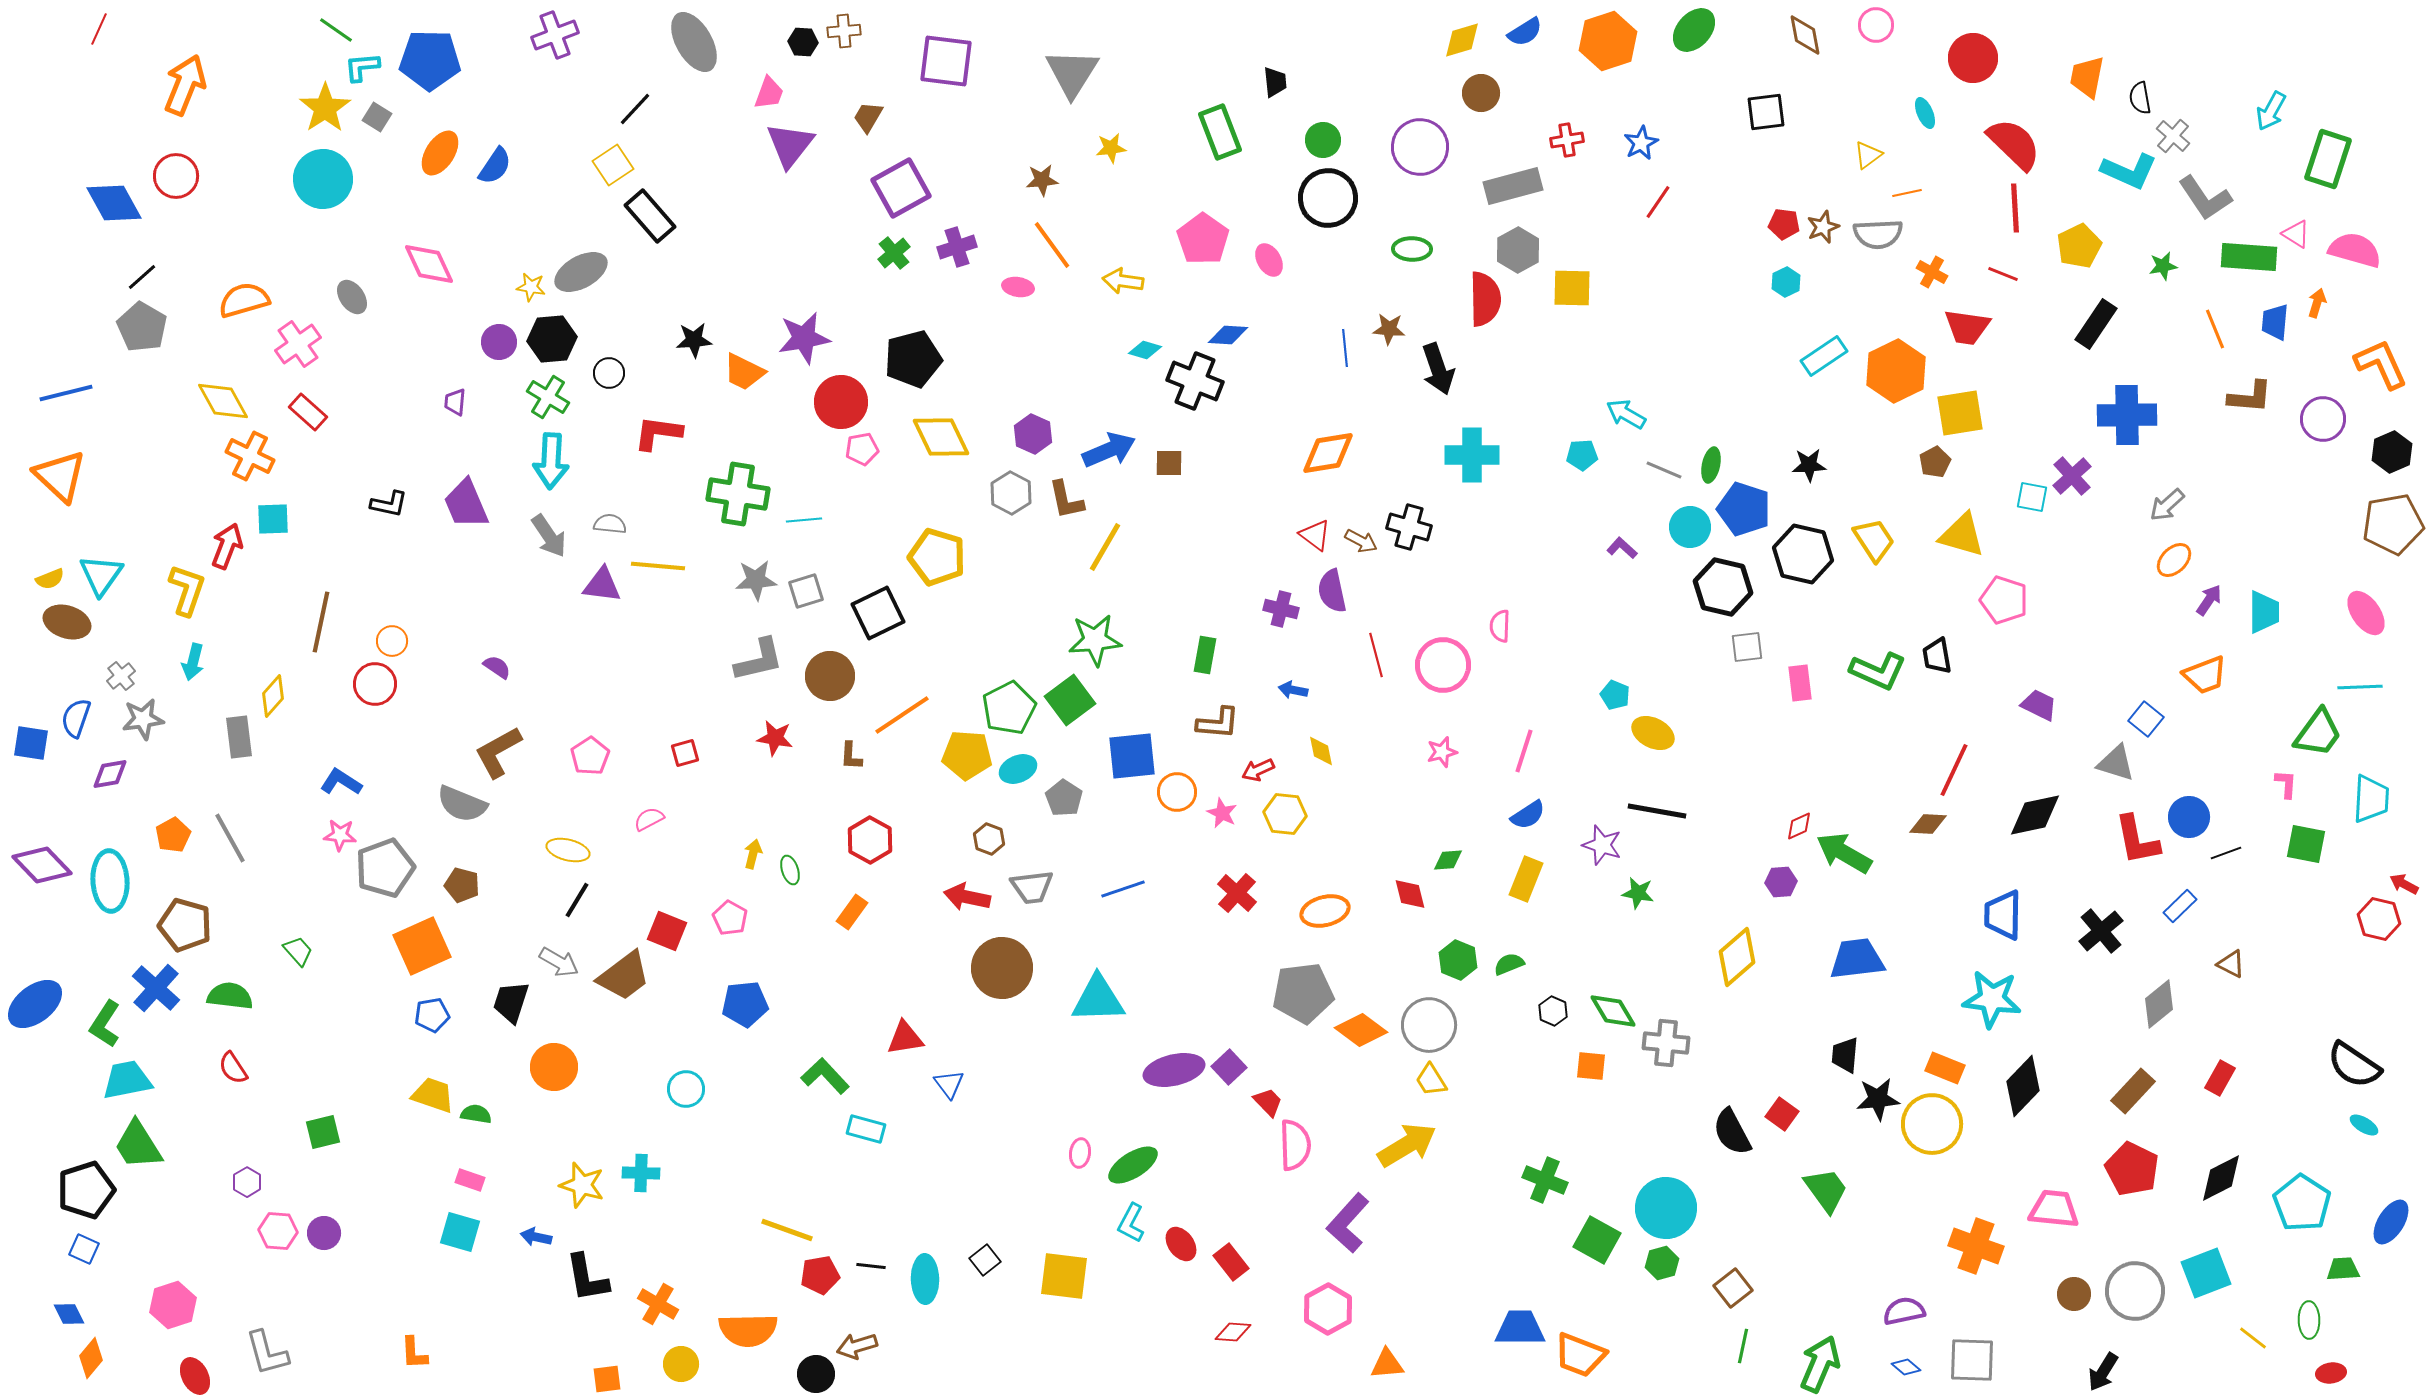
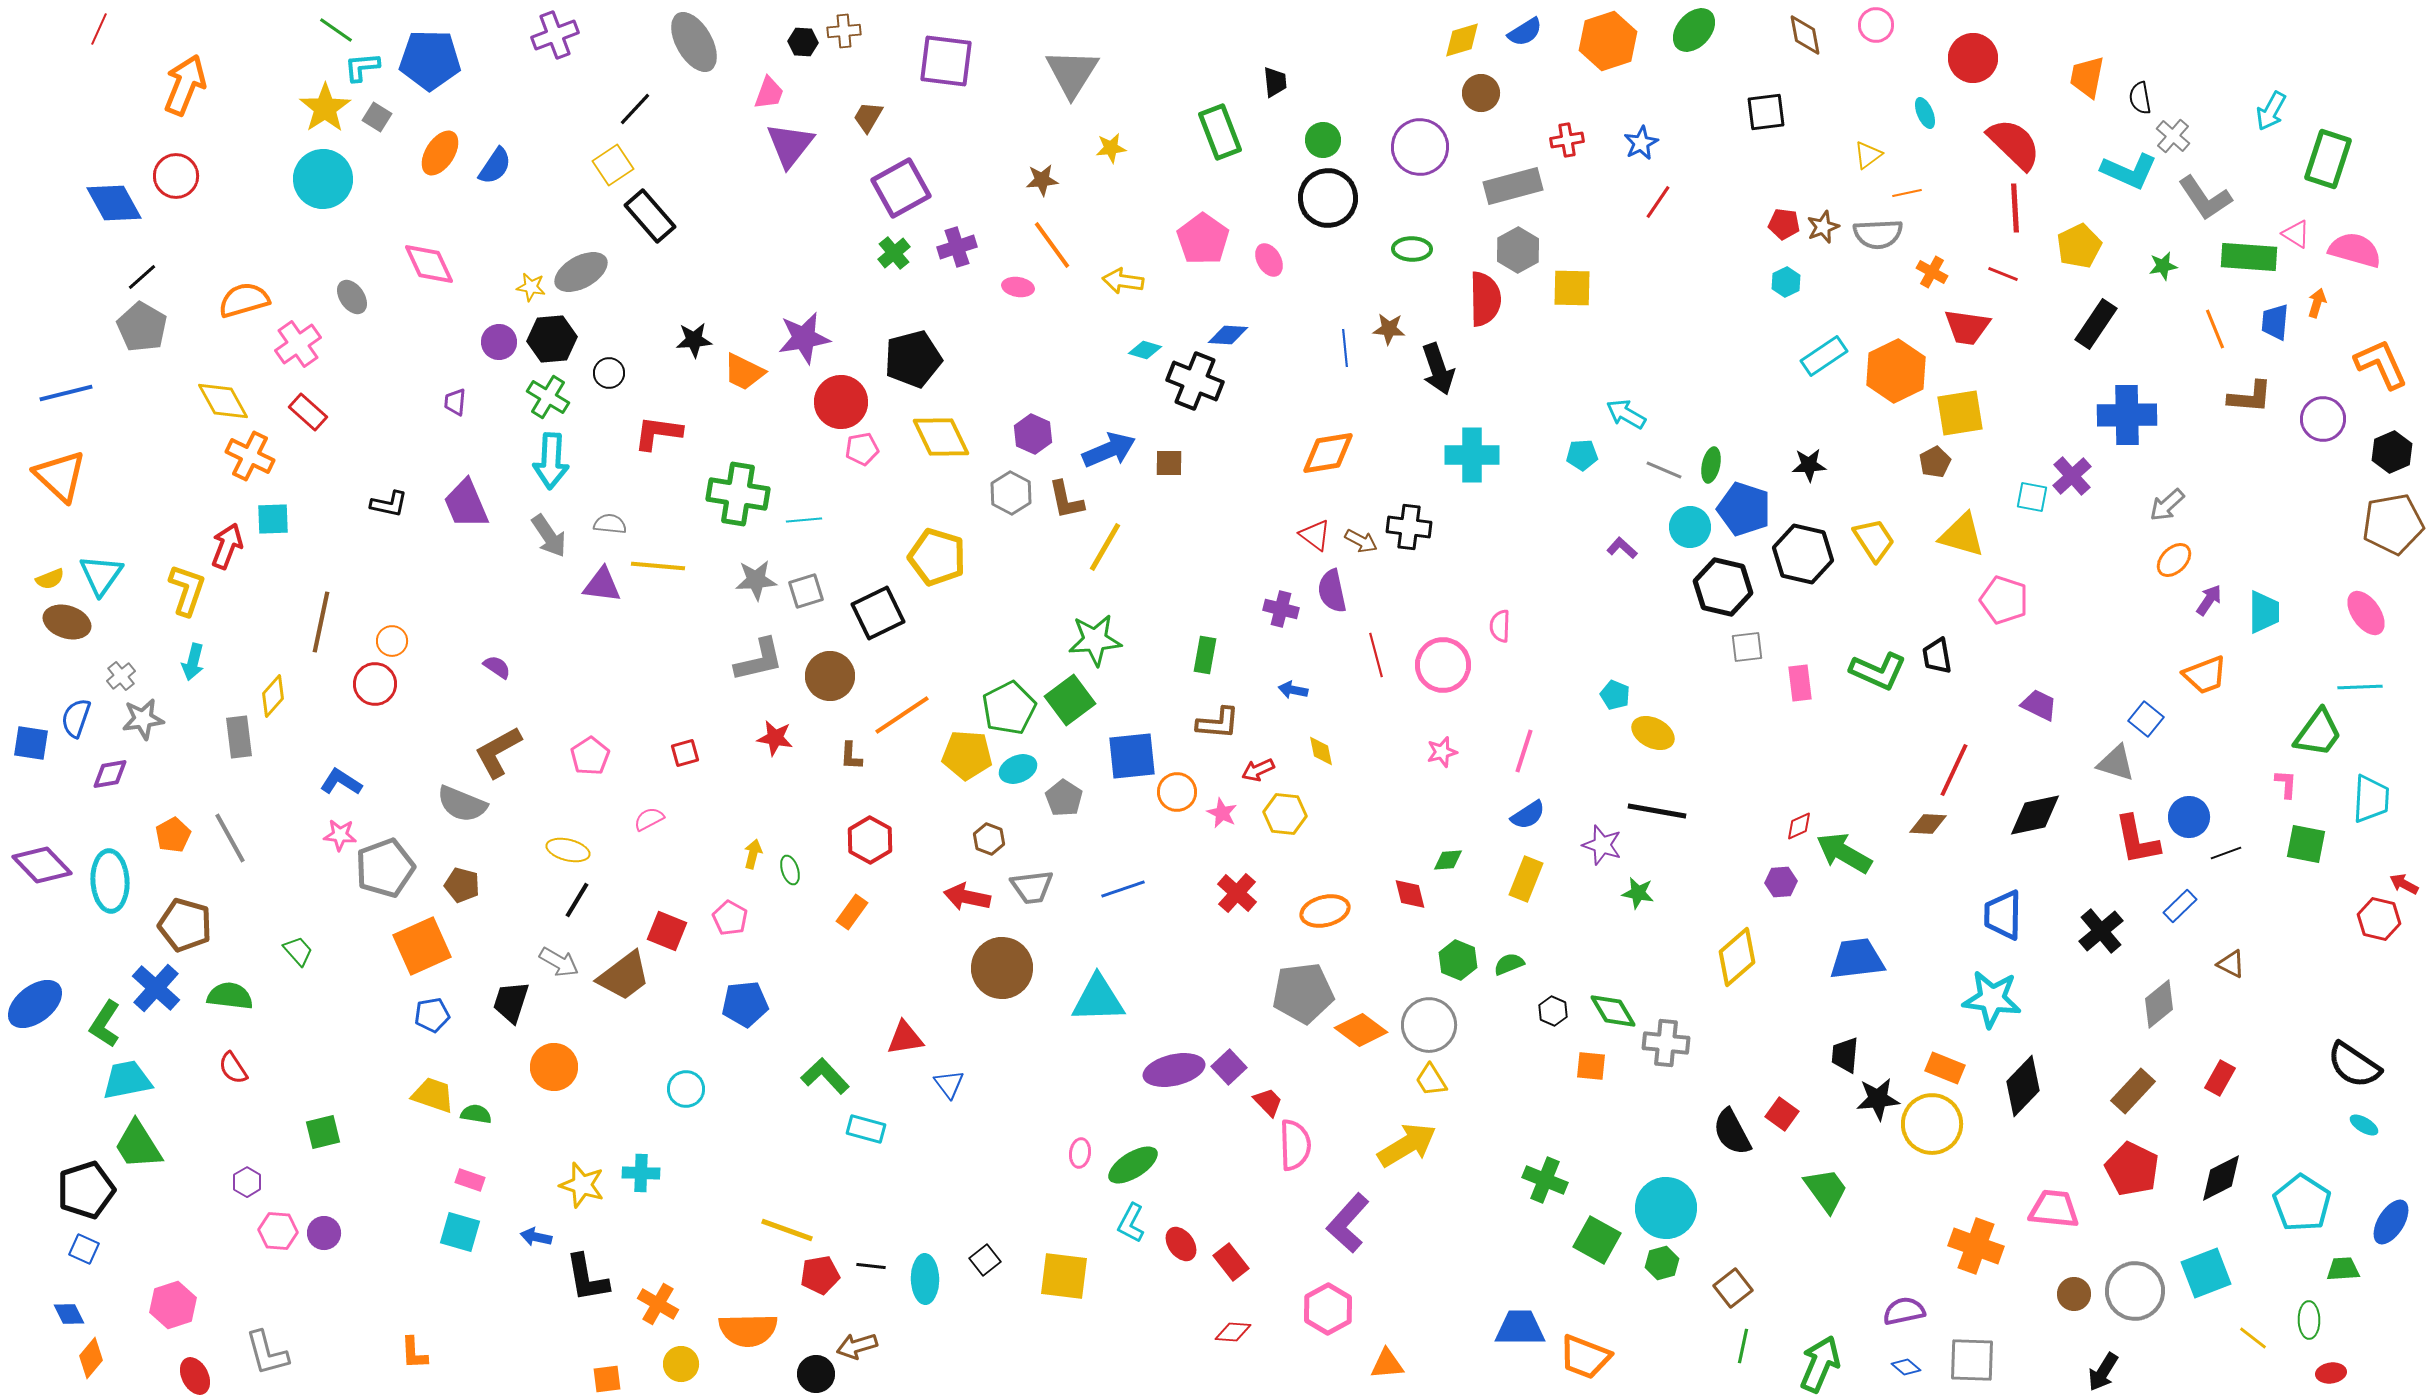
black cross at (1409, 527): rotated 9 degrees counterclockwise
orange trapezoid at (1580, 1355): moved 5 px right, 2 px down
